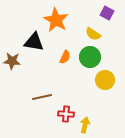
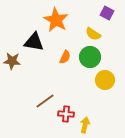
brown line: moved 3 px right, 4 px down; rotated 24 degrees counterclockwise
